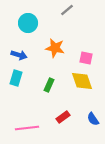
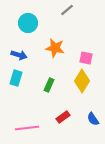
yellow diamond: rotated 50 degrees clockwise
